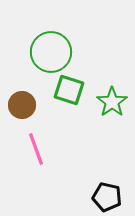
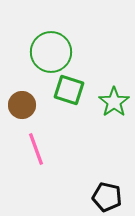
green star: moved 2 px right
